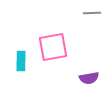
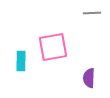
purple semicircle: rotated 102 degrees clockwise
